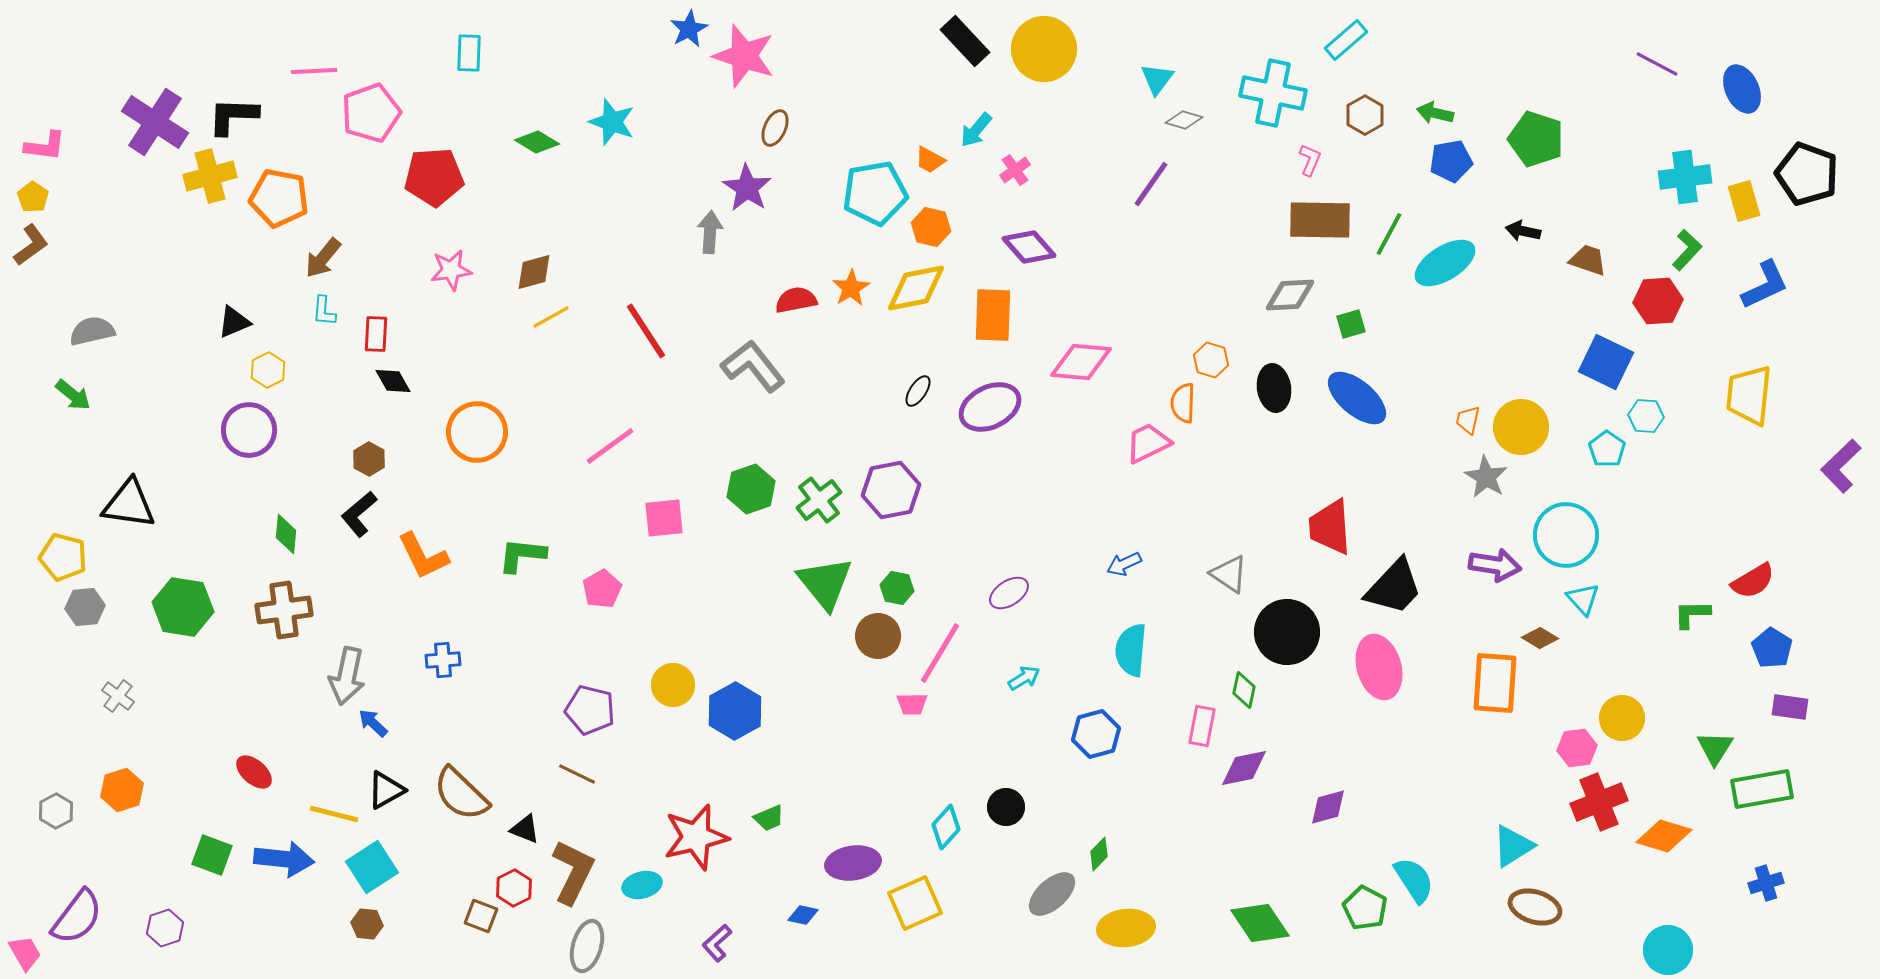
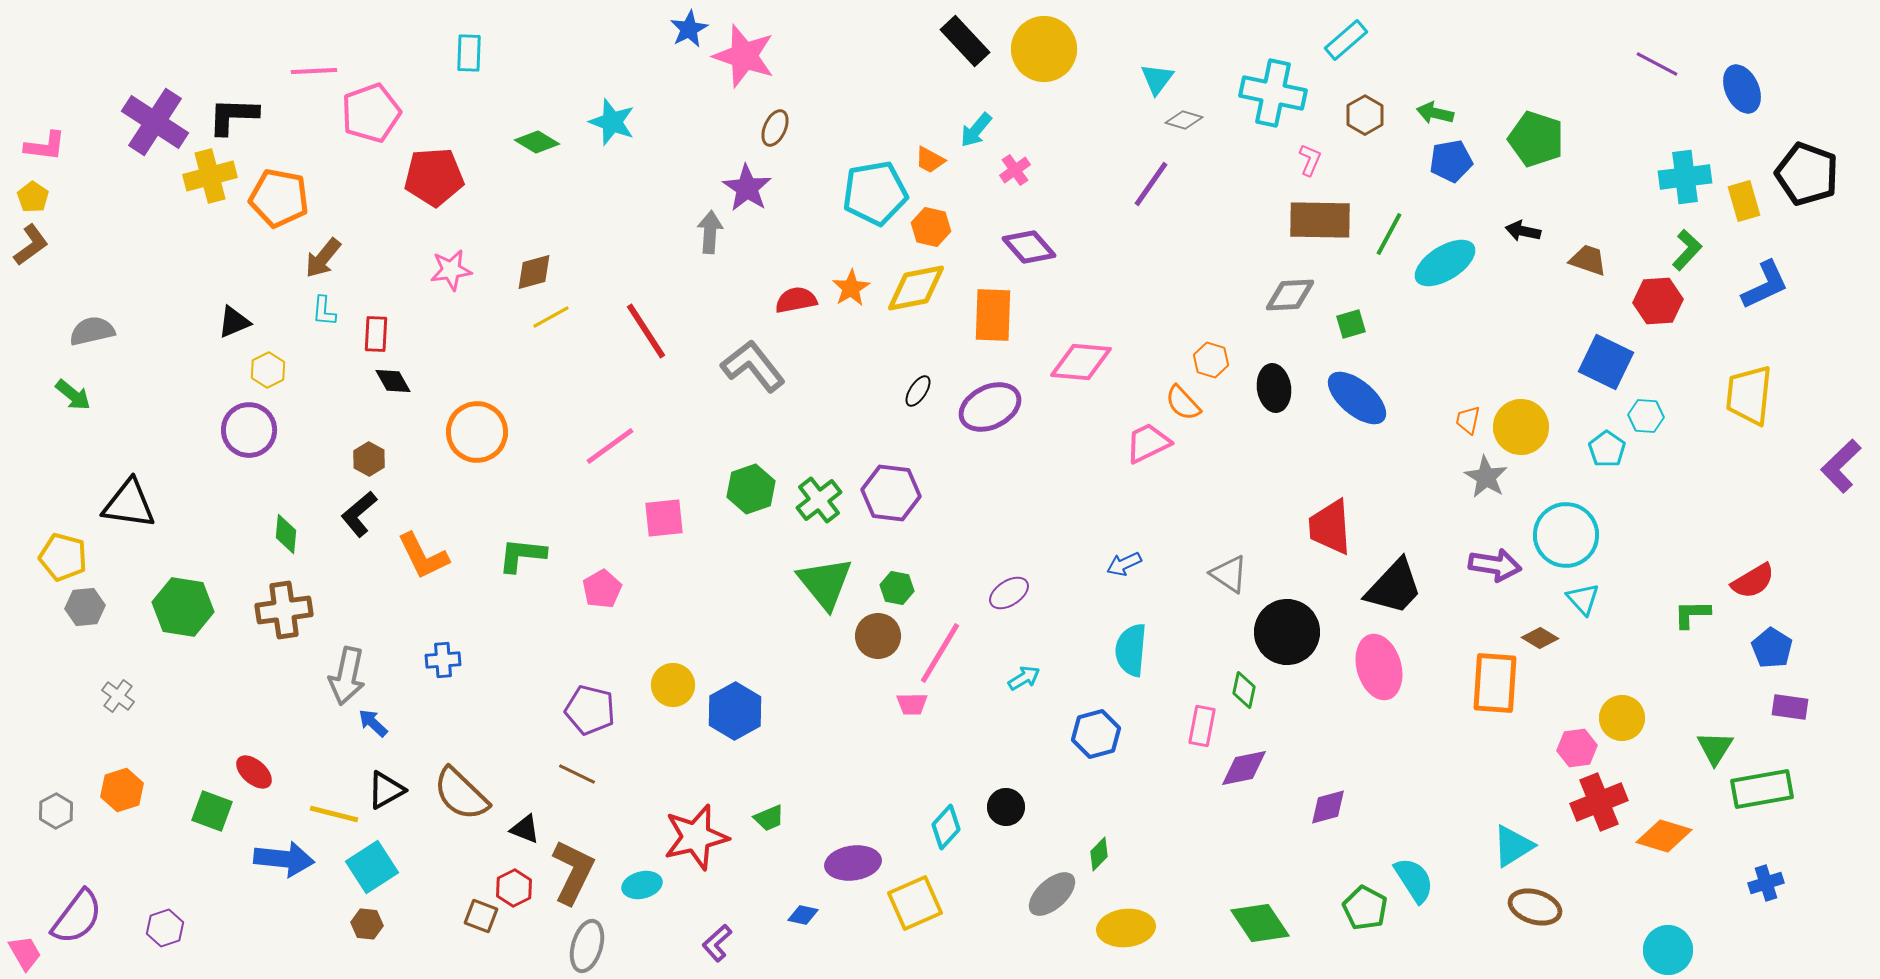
orange semicircle at (1183, 403): rotated 45 degrees counterclockwise
purple hexagon at (891, 490): moved 3 px down; rotated 18 degrees clockwise
green square at (212, 855): moved 44 px up
